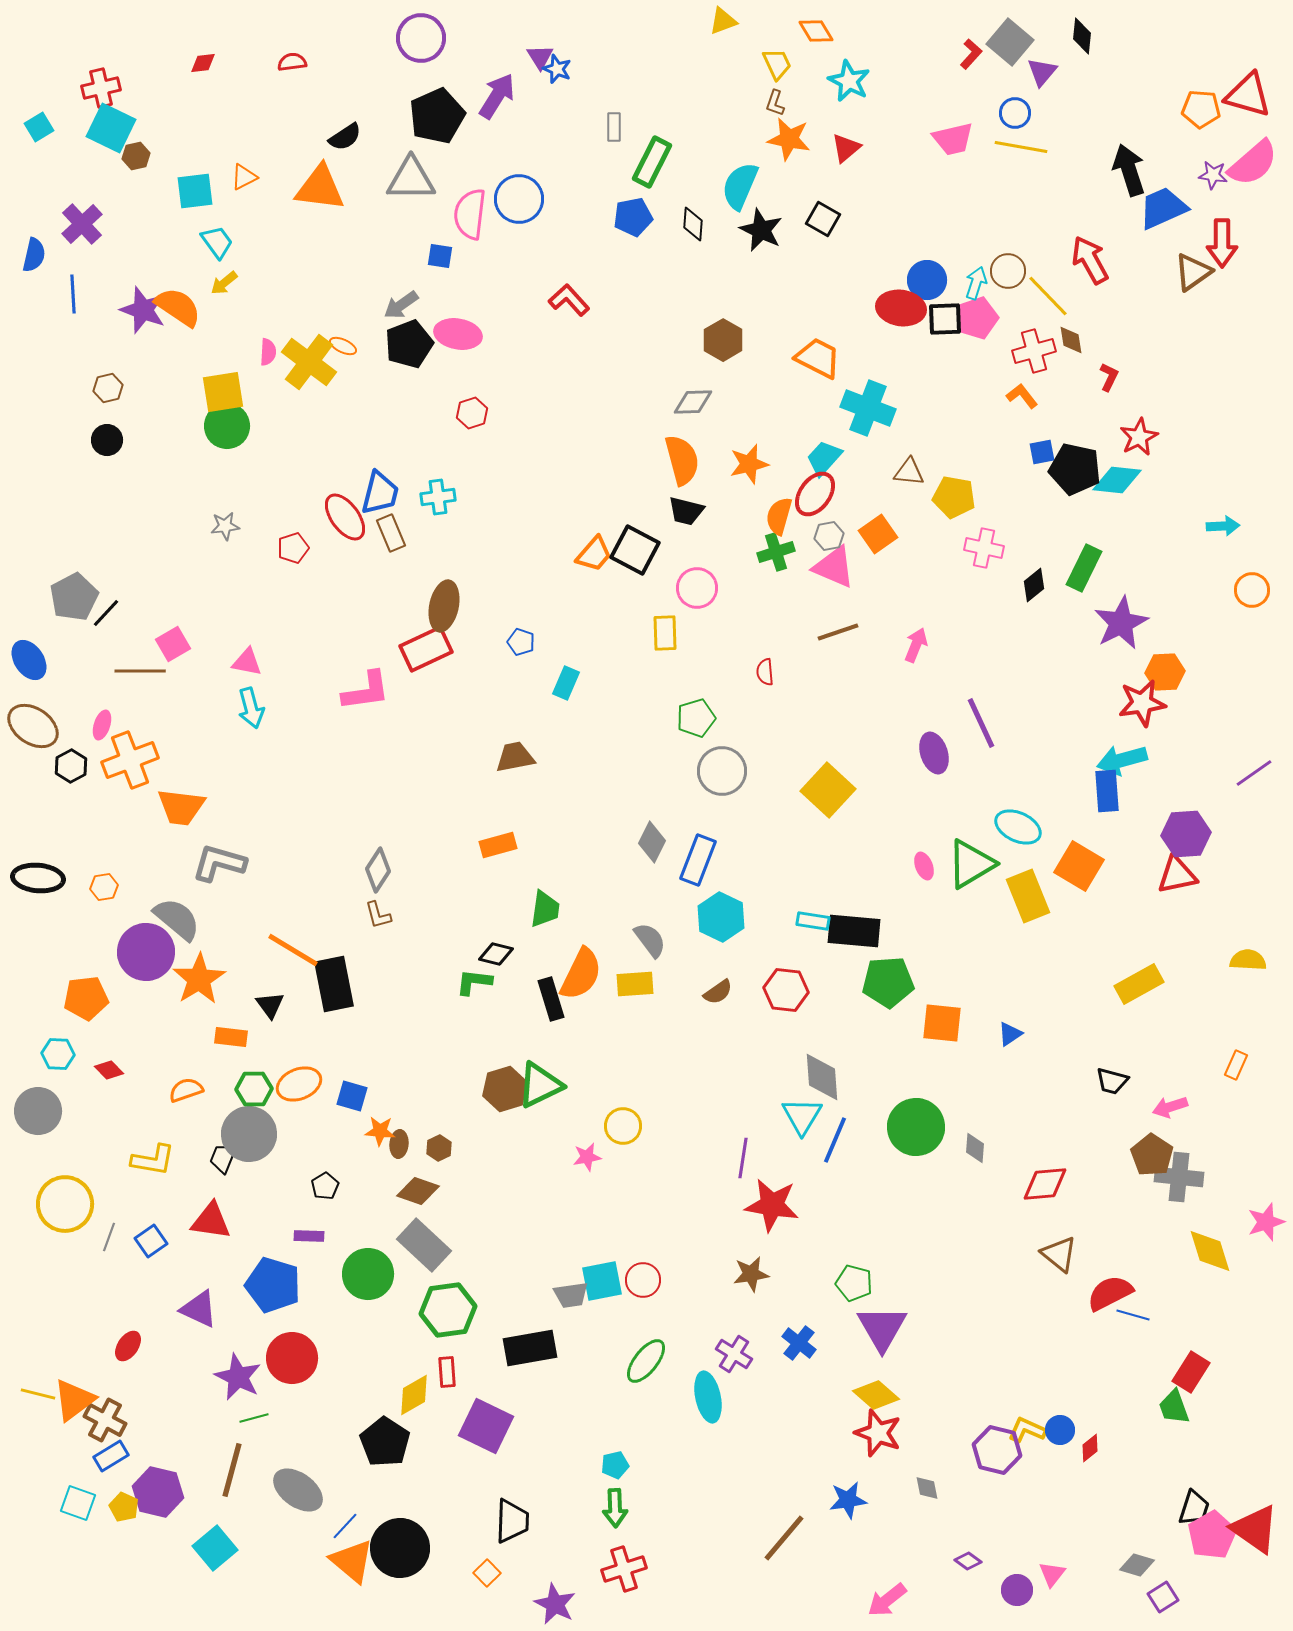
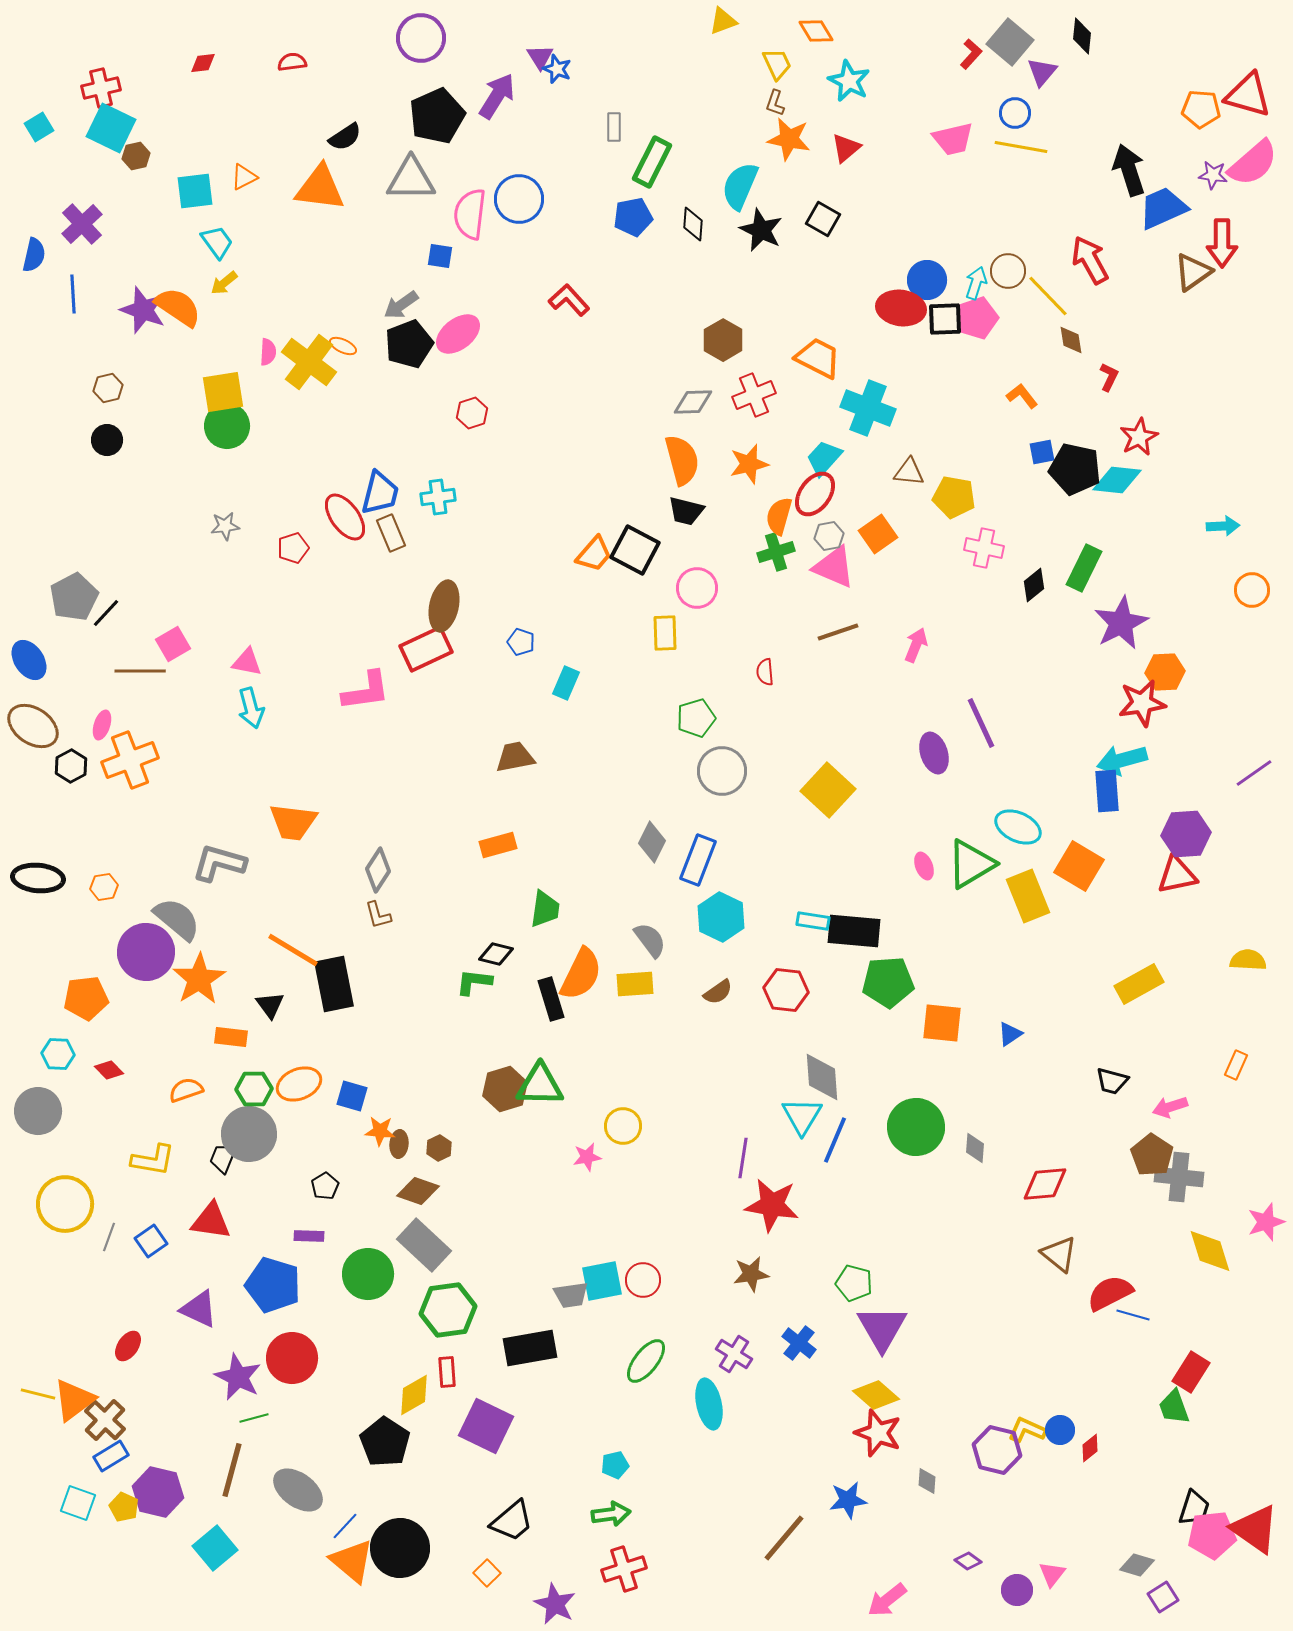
pink ellipse at (458, 334): rotated 48 degrees counterclockwise
red cross at (1034, 351): moved 280 px left, 44 px down; rotated 6 degrees counterclockwise
orange trapezoid at (181, 807): moved 112 px right, 15 px down
green triangle at (540, 1085): rotated 27 degrees clockwise
cyan ellipse at (708, 1397): moved 1 px right, 7 px down
brown cross at (105, 1420): rotated 15 degrees clockwise
gray diamond at (927, 1488): moved 7 px up; rotated 16 degrees clockwise
green arrow at (615, 1508): moved 4 px left, 6 px down; rotated 96 degrees counterclockwise
black trapezoid at (512, 1521): rotated 48 degrees clockwise
pink pentagon at (1212, 1535): rotated 24 degrees clockwise
